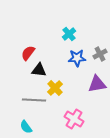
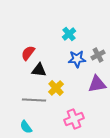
gray cross: moved 2 px left, 1 px down
blue star: moved 1 px down
yellow cross: moved 1 px right
pink cross: rotated 36 degrees clockwise
